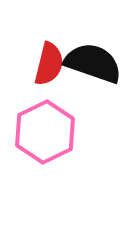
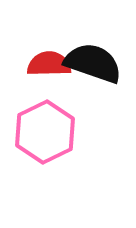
red semicircle: rotated 105 degrees counterclockwise
